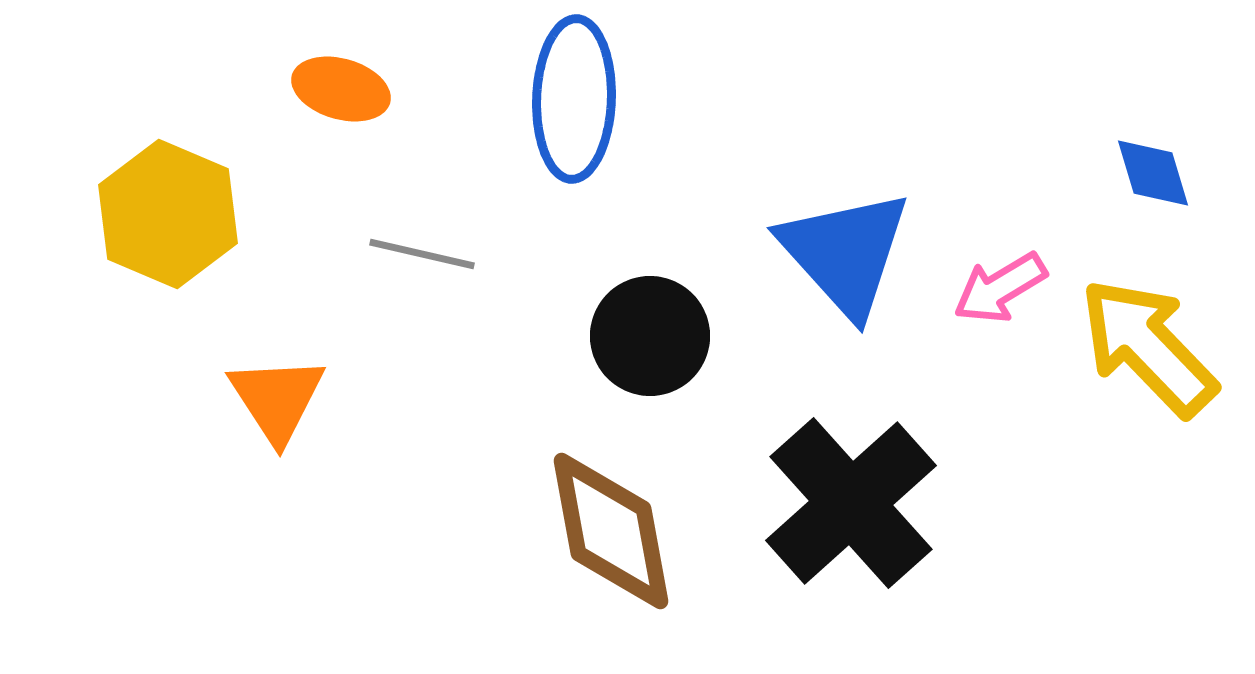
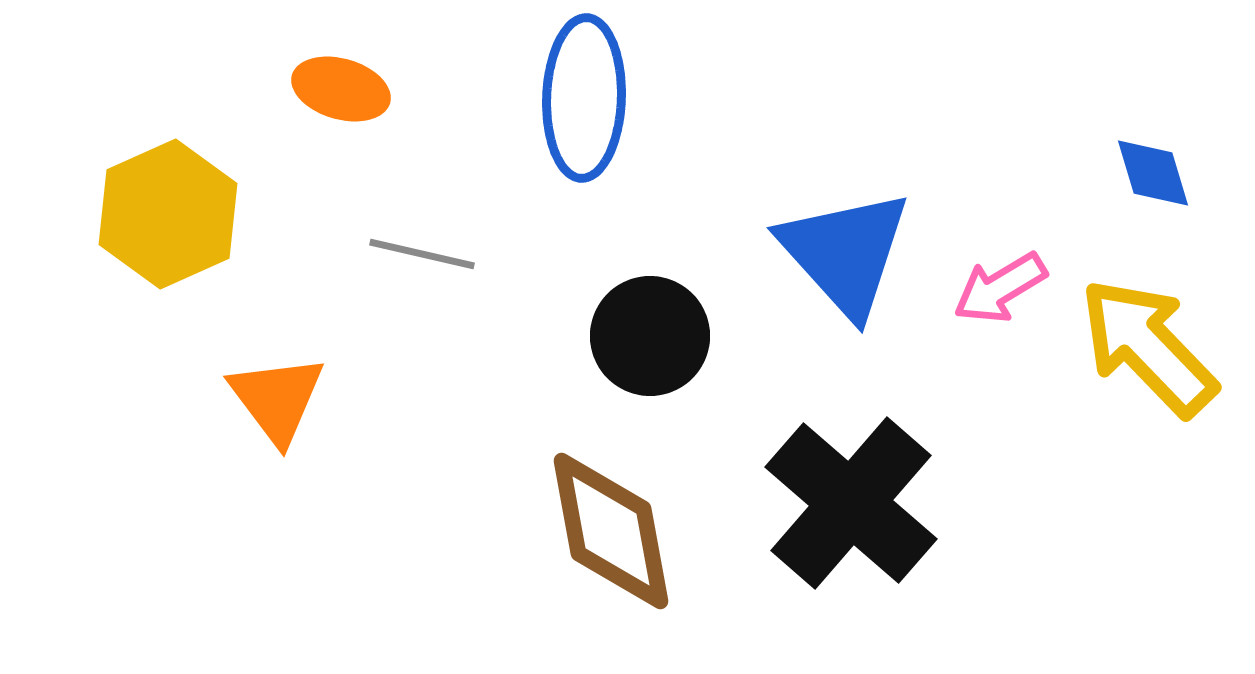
blue ellipse: moved 10 px right, 1 px up
yellow hexagon: rotated 13 degrees clockwise
orange triangle: rotated 4 degrees counterclockwise
black cross: rotated 7 degrees counterclockwise
